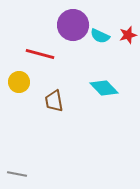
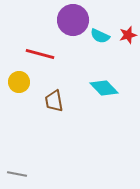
purple circle: moved 5 px up
